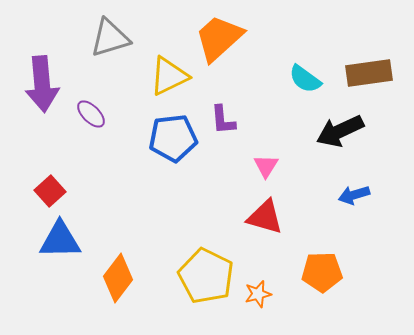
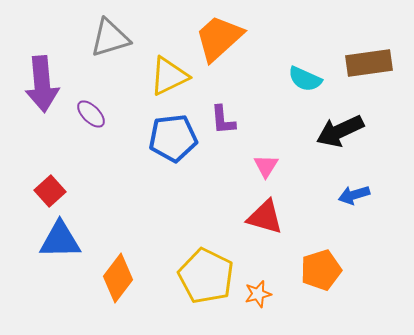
brown rectangle: moved 10 px up
cyan semicircle: rotated 12 degrees counterclockwise
orange pentagon: moved 1 px left, 2 px up; rotated 15 degrees counterclockwise
